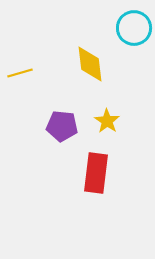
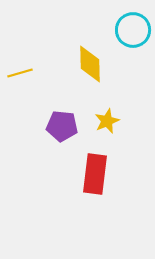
cyan circle: moved 1 px left, 2 px down
yellow diamond: rotated 6 degrees clockwise
yellow star: rotated 15 degrees clockwise
red rectangle: moved 1 px left, 1 px down
